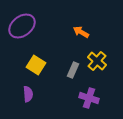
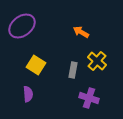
gray rectangle: rotated 14 degrees counterclockwise
